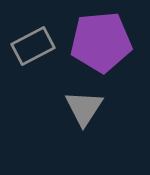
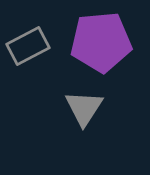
gray rectangle: moved 5 px left
